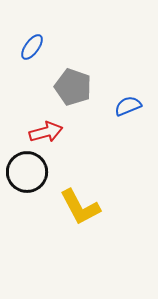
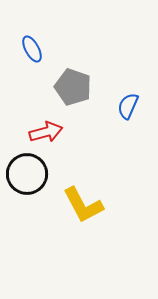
blue ellipse: moved 2 px down; rotated 64 degrees counterclockwise
blue semicircle: rotated 44 degrees counterclockwise
black circle: moved 2 px down
yellow L-shape: moved 3 px right, 2 px up
